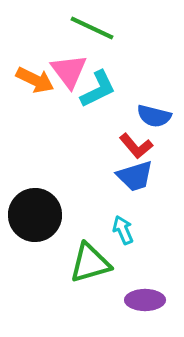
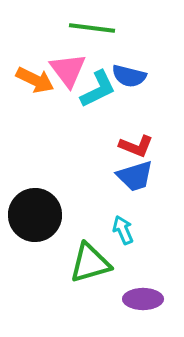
green line: rotated 18 degrees counterclockwise
pink triangle: moved 1 px left, 1 px up
blue semicircle: moved 25 px left, 40 px up
red L-shape: rotated 28 degrees counterclockwise
purple ellipse: moved 2 px left, 1 px up
